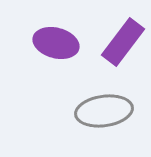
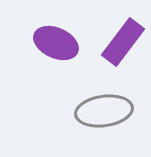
purple ellipse: rotated 9 degrees clockwise
